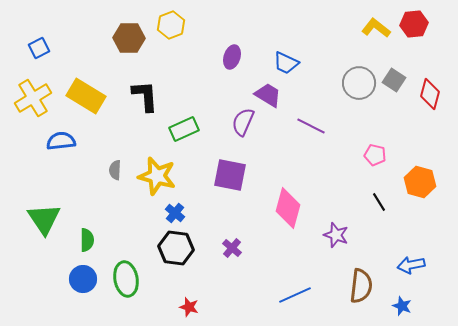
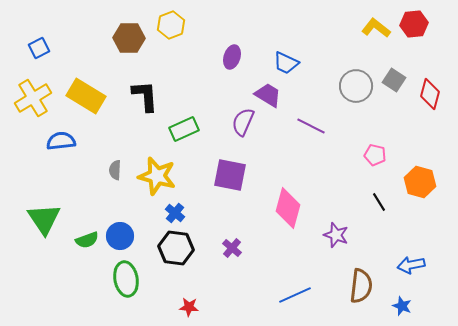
gray circle: moved 3 px left, 3 px down
green semicircle: rotated 70 degrees clockwise
blue circle: moved 37 px right, 43 px up
red star: rotated 12 degrees counterclockwise
